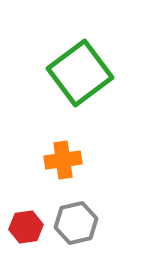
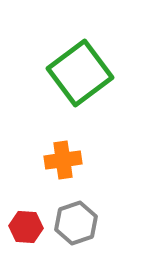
gray hexagon: rotated 6 degrees counterclockwise
red hexagon: rotated 12 degrees clockwise
